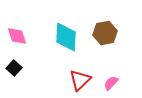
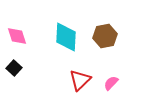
brown hexagon: moved 3 px down
